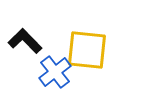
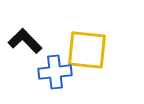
blue cross: rotated 32 degrees clockwise
